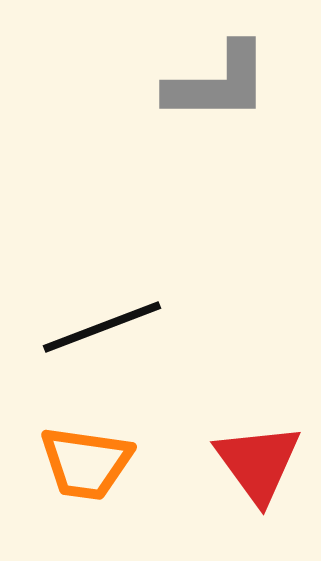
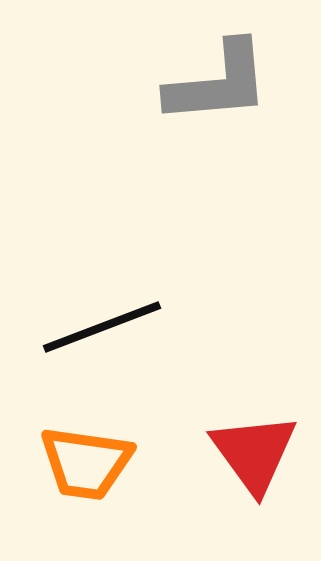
gray L-shape: rotated 5 degrees counterclockwise
red triangle: moved 4 px left, 10 px up
